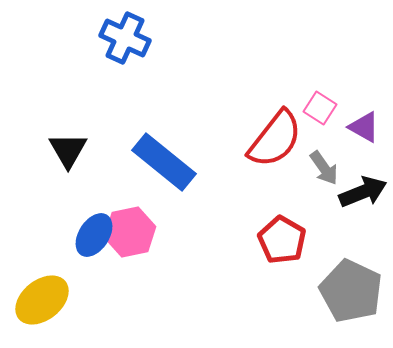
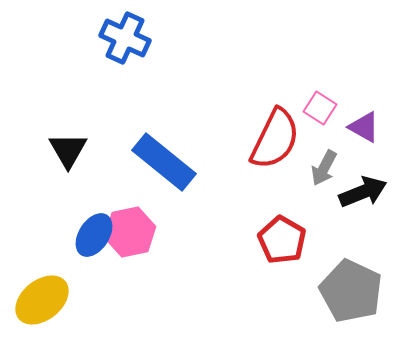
red semicircle: rotated 12 degrees counterclockwise
gray arrow: rotated 63 degrees clockwise
